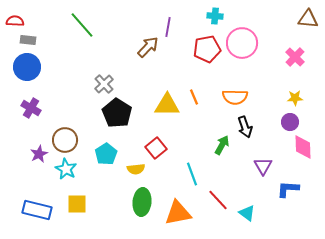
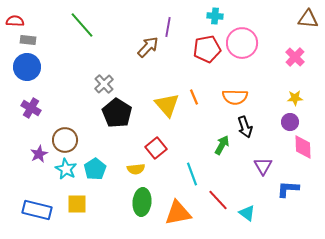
yellow triangle: rotated 48 degrees clockwise
cyan pentagon: moved 11 px left, 15 px down
